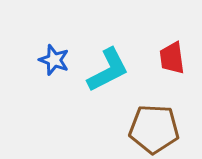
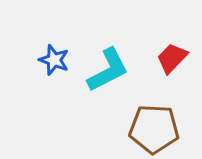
red trapezoid: rotated 52 degrees clockwise
